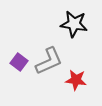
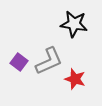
red star: moved 1 px left, 1 px up; rotated 10 degrees clockwise
